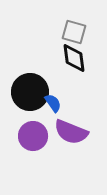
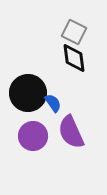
gray square: rotated 10 degrees clockwise
black circle: moved 2 px left, 1 px down
purple semicircle: rotated 44 degrees clockwise
